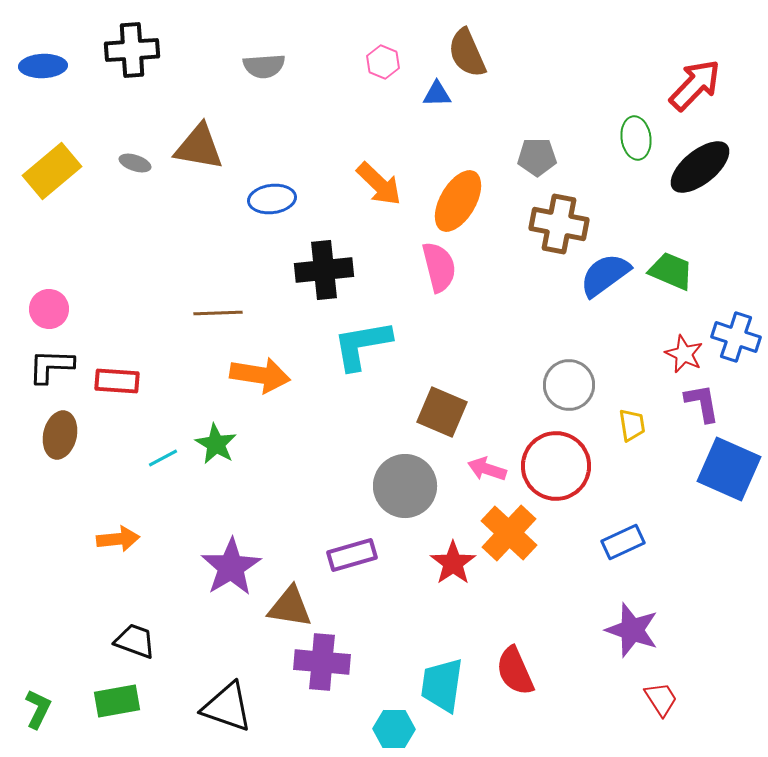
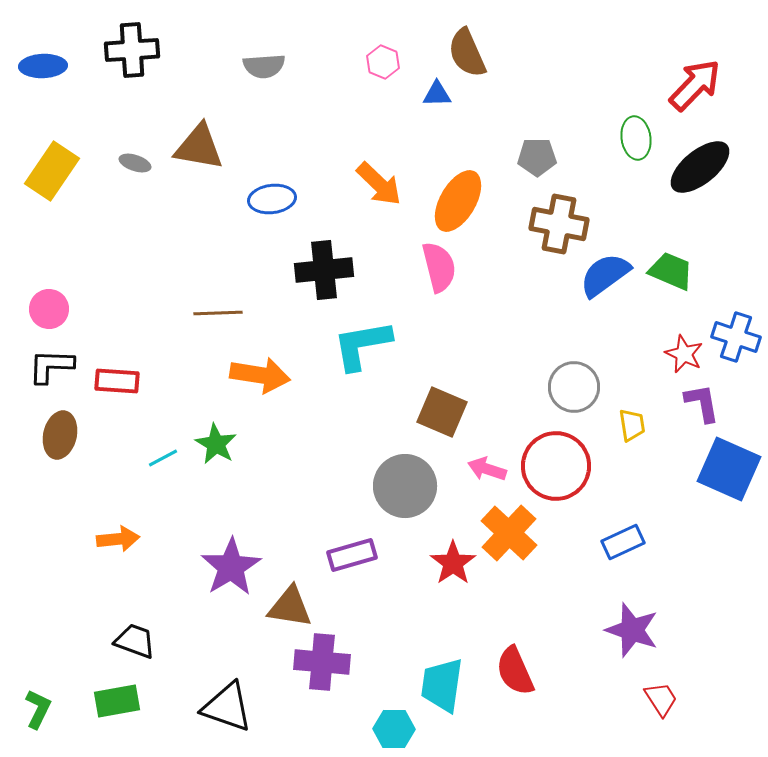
yellow rectangle at (52, 171): rotated 16 degrees counterclockwise
gray circle at (569, 385): moved 5 px right, 2 px down
